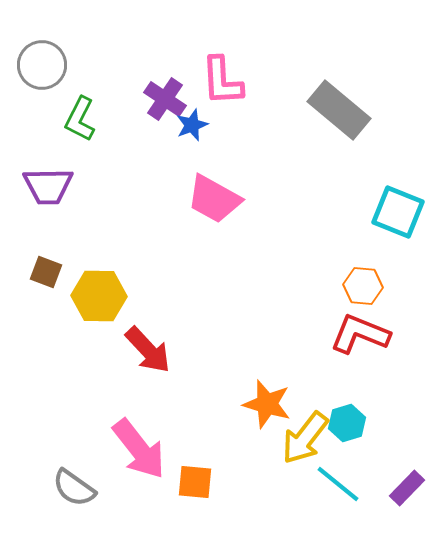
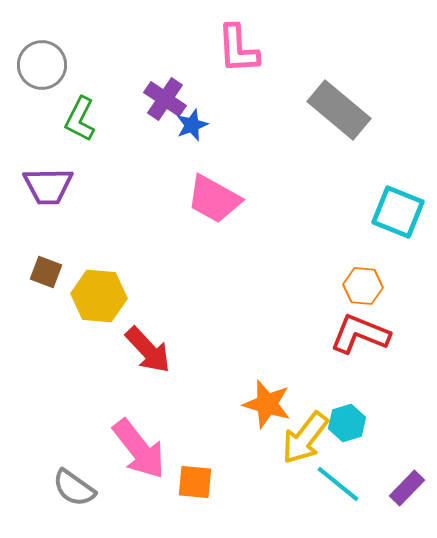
pink L-shape: moved 16 px right, 32 px up
yellow hexagon: rotated 4 degrees clockwise
